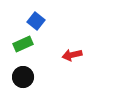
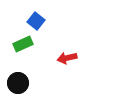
red arrow: moved 5 px left, 3 px down
black circle: moved 5 px left, 6 px down
